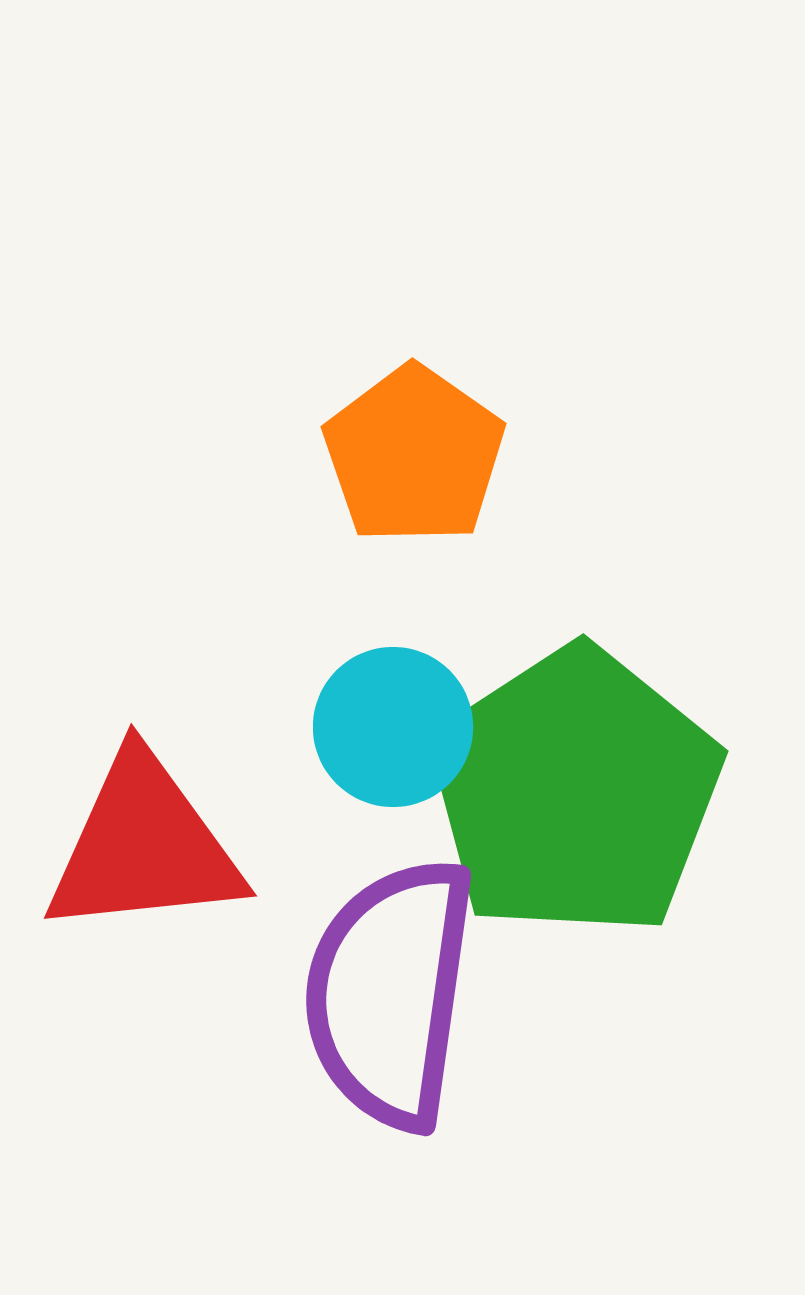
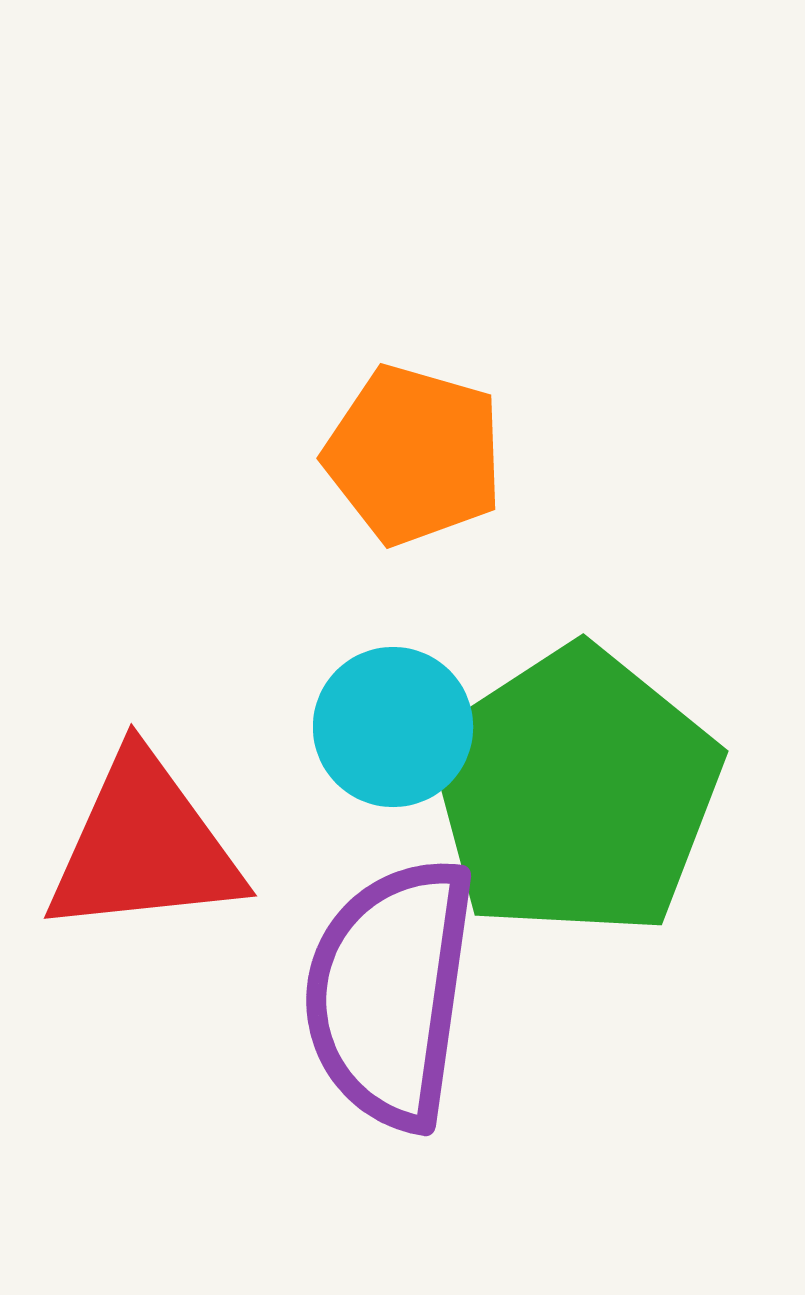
orange pentagon: rotated 19 degrees counterclockwise
